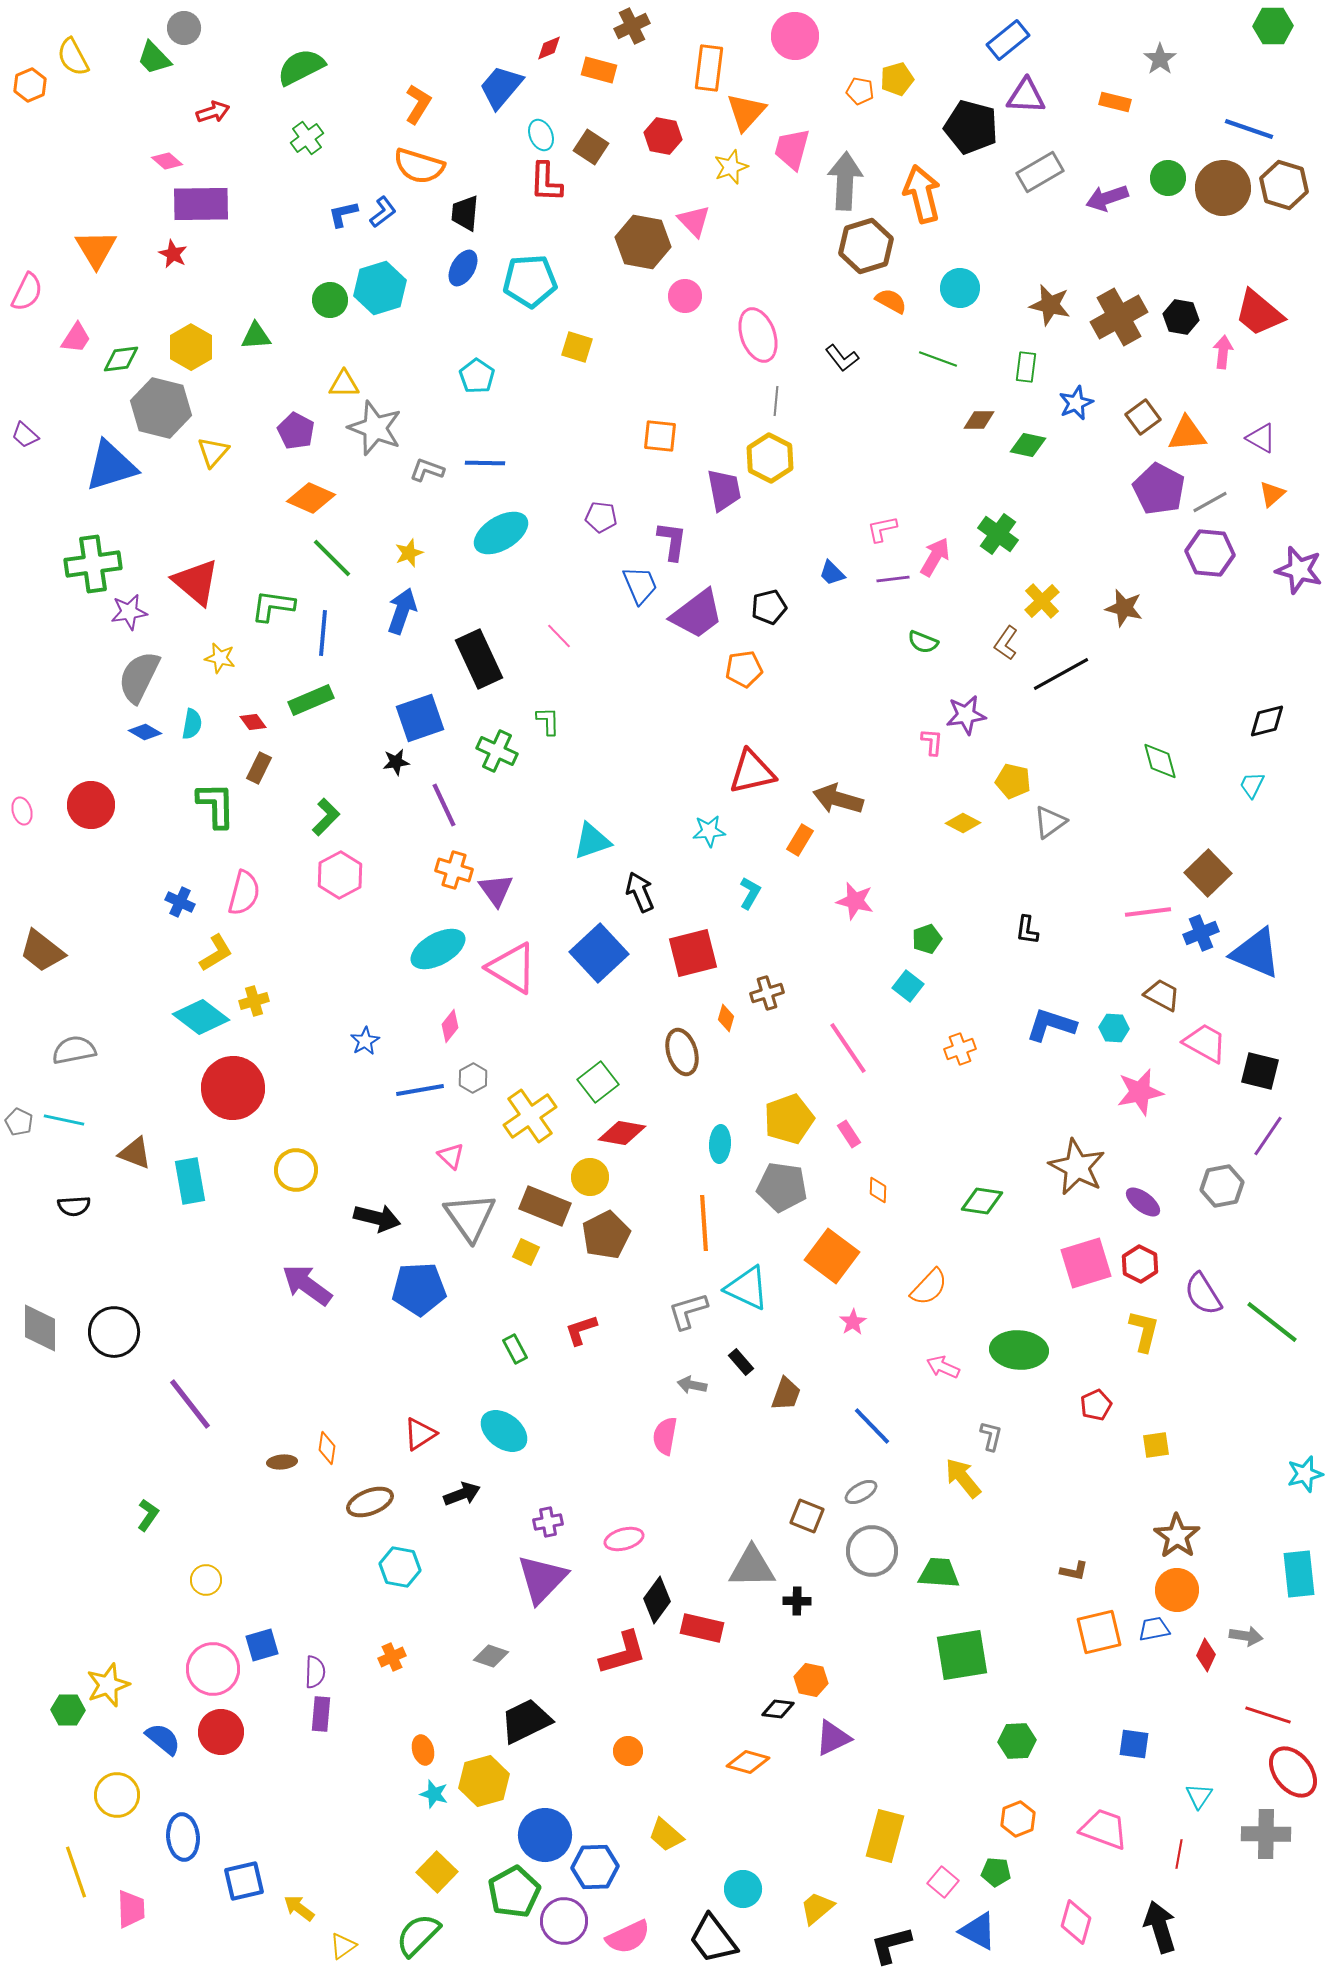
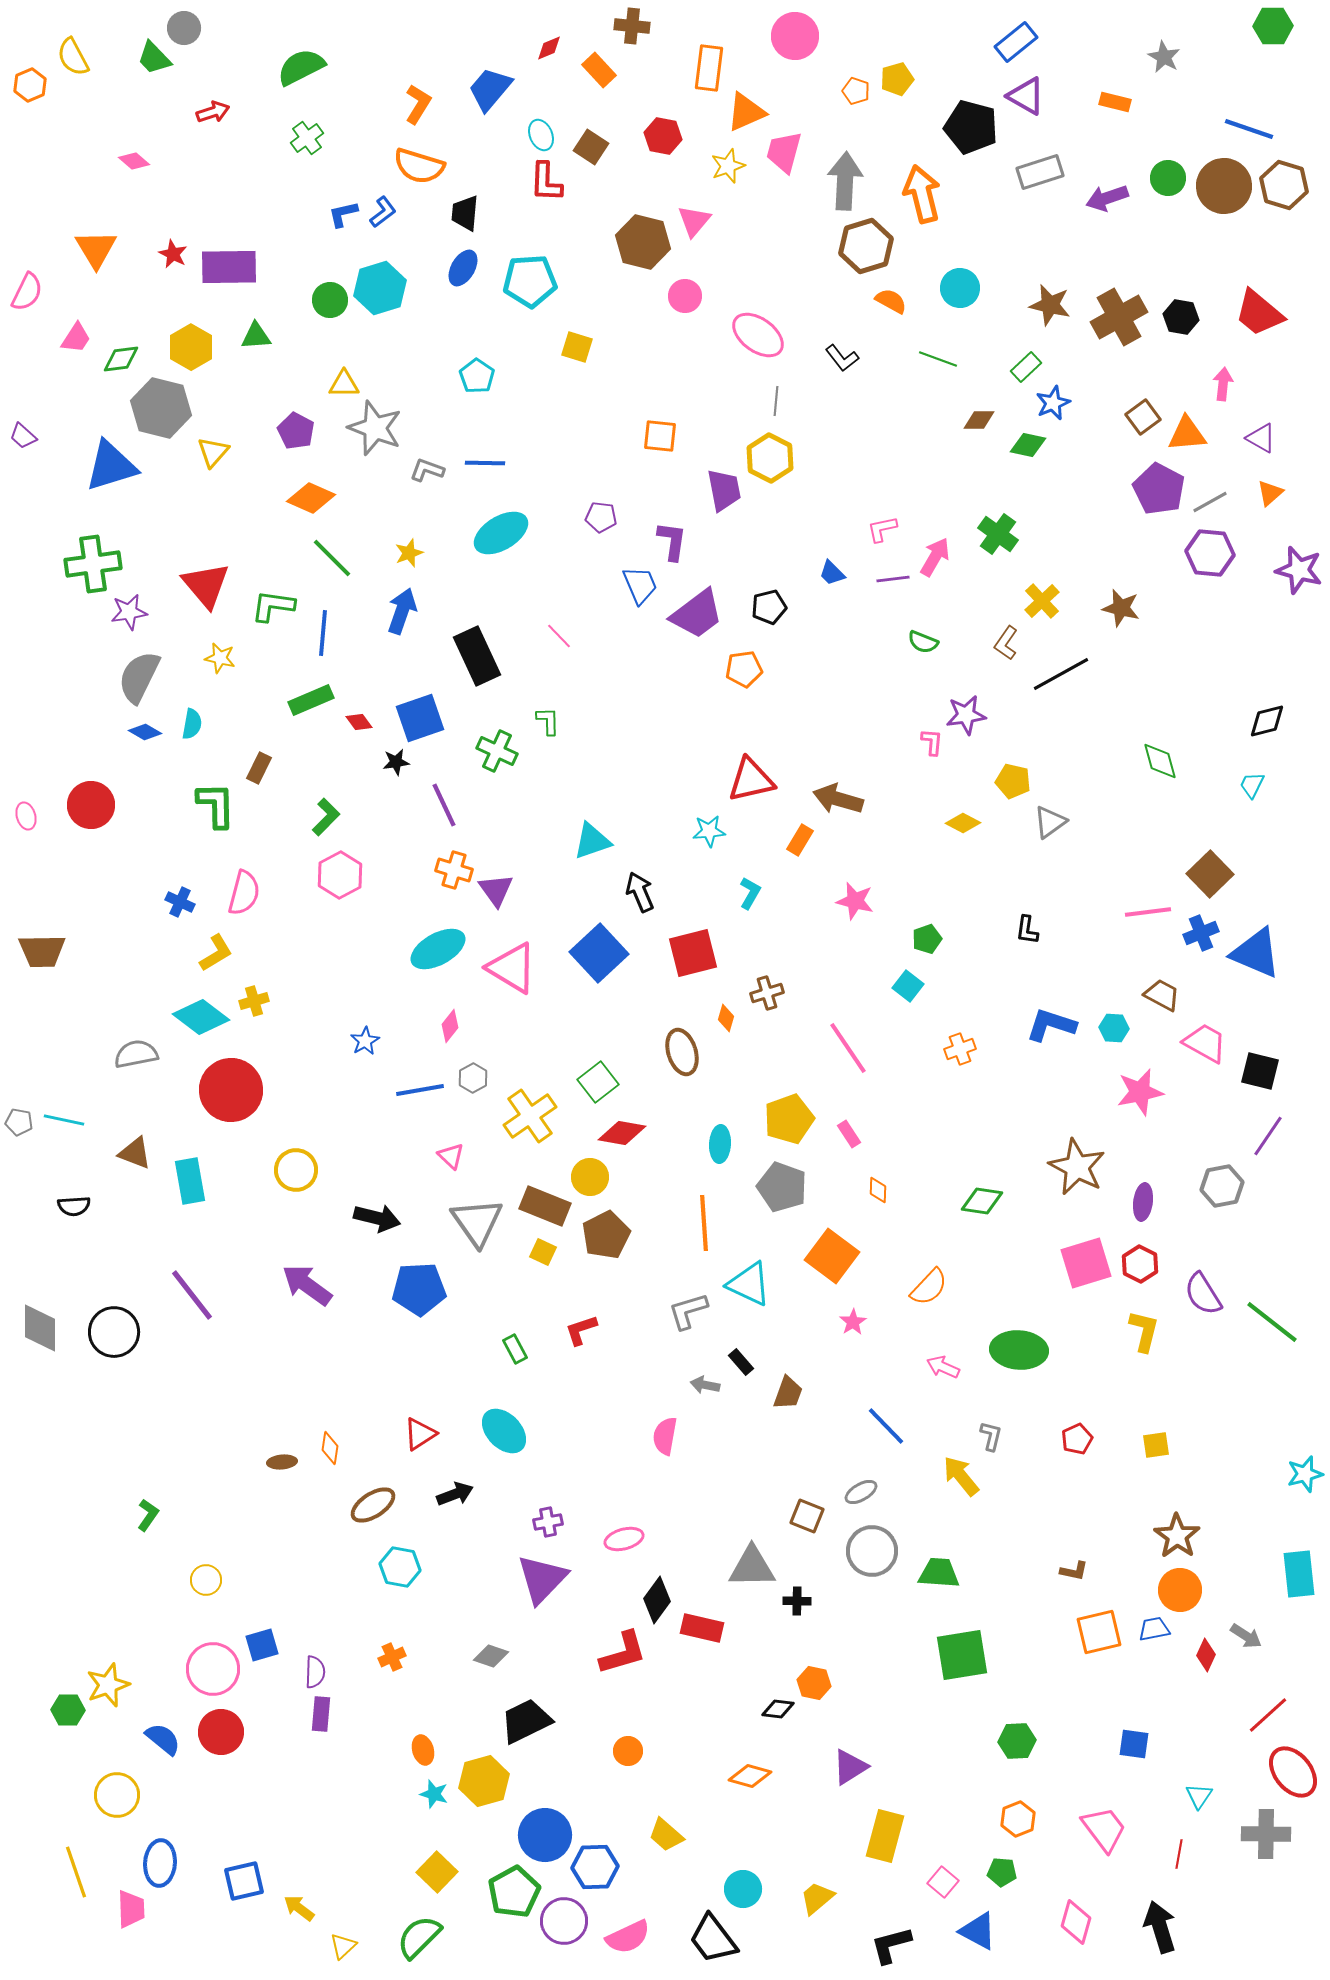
brown cross at (632, 26): rotated 32 degrees clockwise
blue rectangle at (1008, 40): moved 8 px right, 2 px down
gray star at (1160, 59): moved 4 px right, 2 px up; rotated 8 degrees counterclockwise
orange rectangle at (599, 70): rotated 32 degrees clockwise
blue trapezoid at (501, 87): moved 11 px left, 2 px down
orange pentagon at (860, 91): moved 4 px left; rotated 8 degrees clockwise
purple triangle at (1026, 96): rotated 27 degrees clockwise
orange triangle at (746, 112): rotated 24 degrees clockwise
pink trapezoid at (792, 149): moved 8 px left, 3 px down
pink diamond at (167, 161): moved 33 px left
yellow star at (731, 167): moved 3 px left, 1 px up
gray rectangle at (1040, 172): rotated 12 degrees clockwise
brown circle at (1223, 188): moved 1 px right, 2 px up
purple rectangle at (201, 204): moved 28 px right, 63 px down
pink triangle at (694, 221): rotated 24 degrees clockwise
brown hexagon at (643, 242): rotated 4 degrees clockwise
pink ellipse at (758, 335): rotated 34 degrees counterclockwise
pink arrow at (1223, 352): moved 32 px down
green rectangle at (1026, 367): rotated 40 degrees clockwise
blue star at (1076, 403): moved 23 px left
purple trapezoid at (25, 435): moved 2 px left, 1 px down
orange triangle at (1272, 494): moved 2 px left, 1 px up
red triangle at (196, 582): moved 10 px right, 3 px down; rotated 10 degrees clockwise
brown star at (1124, 608): moved 3 px left
black rectangle at (479, 659): moved 2 px left, 3 px up
red diamond at (253, 722): moved 106 px right
red triangle at (752, 772): moved 1 px left, 8 px down
pink ellipse at (22, 811): moved 4 px right, 5 px down
brown square at (1208, 873): moved 2 px right, 1 px down
brown trapezoid at (42, 951): rotated 39 degrees counterclockwise
gray semicircle at (74, 1050): moved 62 px right, 4 px down
red circle at (233, 1088): moved 2 px left, 2 px down
gray pentagon at (19, 1122): rotated 16 degrees counterclockwise
gray pentagon at (782, 1187): rotated 12 degrees clockwise
purple ellipse at (1143, 1202): rotated 60 degrees clockwise
gray triangle at (470, 1217): moved 7 px right, 5 px down
yellow square at (526, 1252): moved 17 px right
cyan triangle at (747, 1288): moved 2 px right, 4 px up
gray arrow at (692, 1385): moved 13 px right
brown trapezoid at (786, 1394): moved 2 px right, 1 px up
purple line at (190, 1404): moved 2 px right, 109 px up
red pentagon at (1096, 1405): moved 19 px left, 34 px down
blue line at (872, 1426): moved 14 px right
cyan ellipse at (504, 1431): rotated 9 degrees clockwise
orange diamond at (327, 1448): moved 3 px right
yellow arrow at (963, 1478): moved 2 px left, 2 px up
black arrow at (462, 1494): moved 7 px left
brown ellipse at (370, 1502): moved 3 px right, 3 px down; rotated 12 degrees counterclockwise
orange circle at (1177, 1590): moved 3 px right
gray arrow at (1246, 1636): rotated 24 degrees clockwise
orange hexagon at (811, 1680): moved 3 px right, 3 px down
red line at (1268, 1715): rotated 60 degrees counterclockwise
purple triangle at (833, 1738): moved 17 px right, 29 px down; rotated 6 degrees counterclockwise
orange diamond at (748, 1762): moved 2 px right, 14 px down
pink trapezoid at (1104, 1829): rotated 33 degrees clockwise
blue ellipse at (183, 1837): moved 23 px left, 26 px down; rotated 9 degrees clockwise
green pentagon at (996, 1872): moved 6 px right
yellow trapezoid at (817, 1908): moved 10 px up
green semicircle at (418, 1935): moved 1 px right, 2 px down
yellow triangle at (343, 1946): rotated 8 degrees counterclockwise
